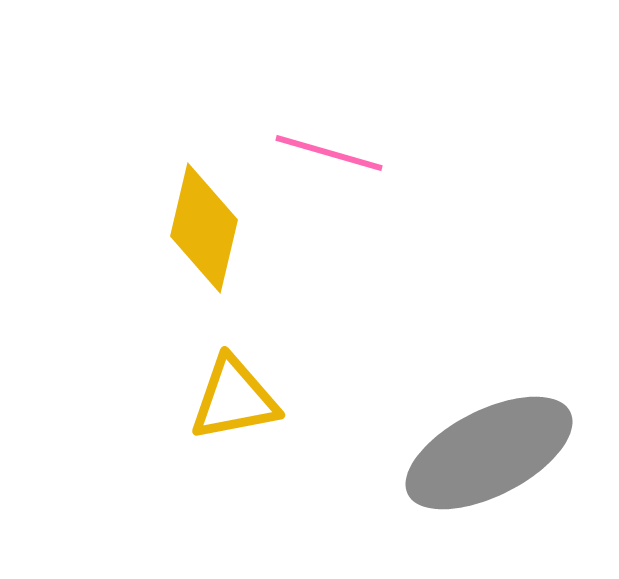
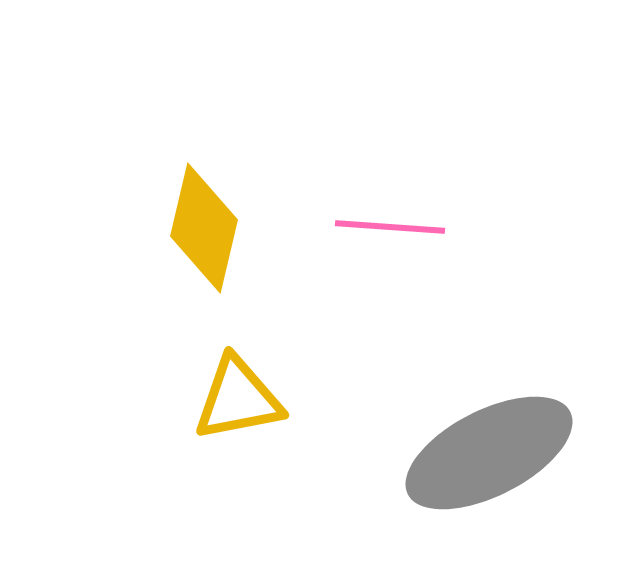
pink line: moved 61 px right, 74 px down; rotated 12 degrees counterclockwise
yellow triangle: moved 4 px right
